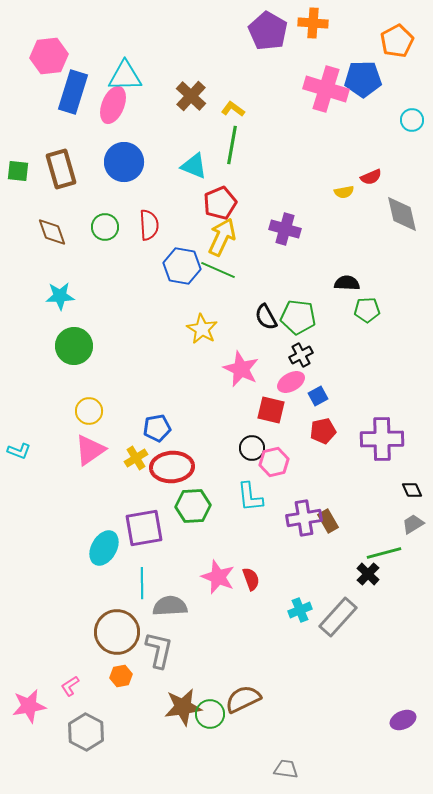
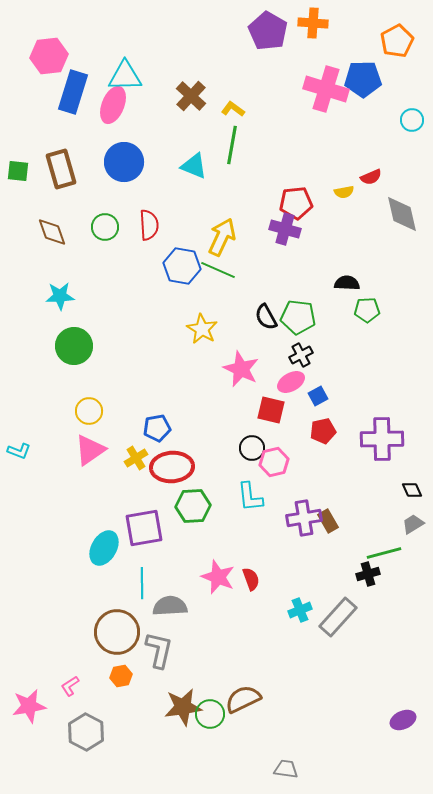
red pentagon at (220, 203): moved 76 px right; rotated 16 degrees clockwise
black cross at (368, 574): rotated 30 degrees clockwise
